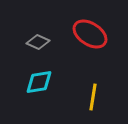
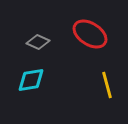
cyan diamond: moved 8 px left, 2 px up
yellow line: moved 14 px right, 12 px up; rotated 24 degrees counterclockwise
